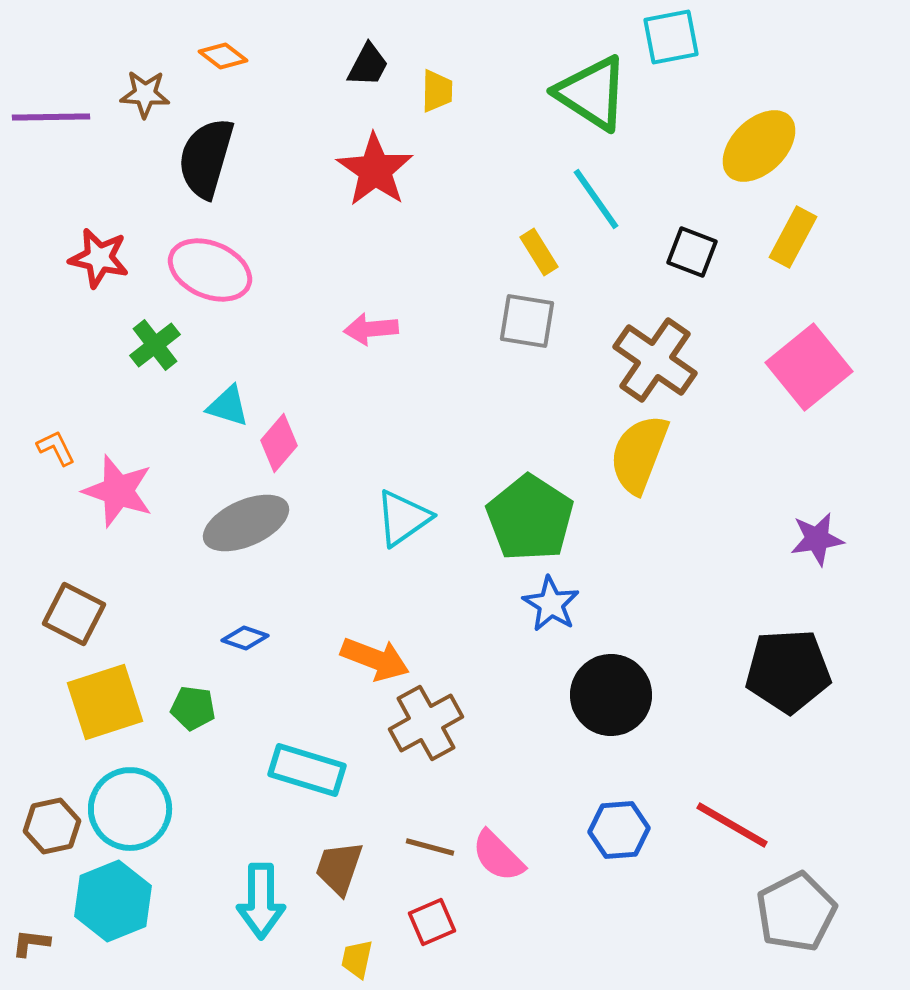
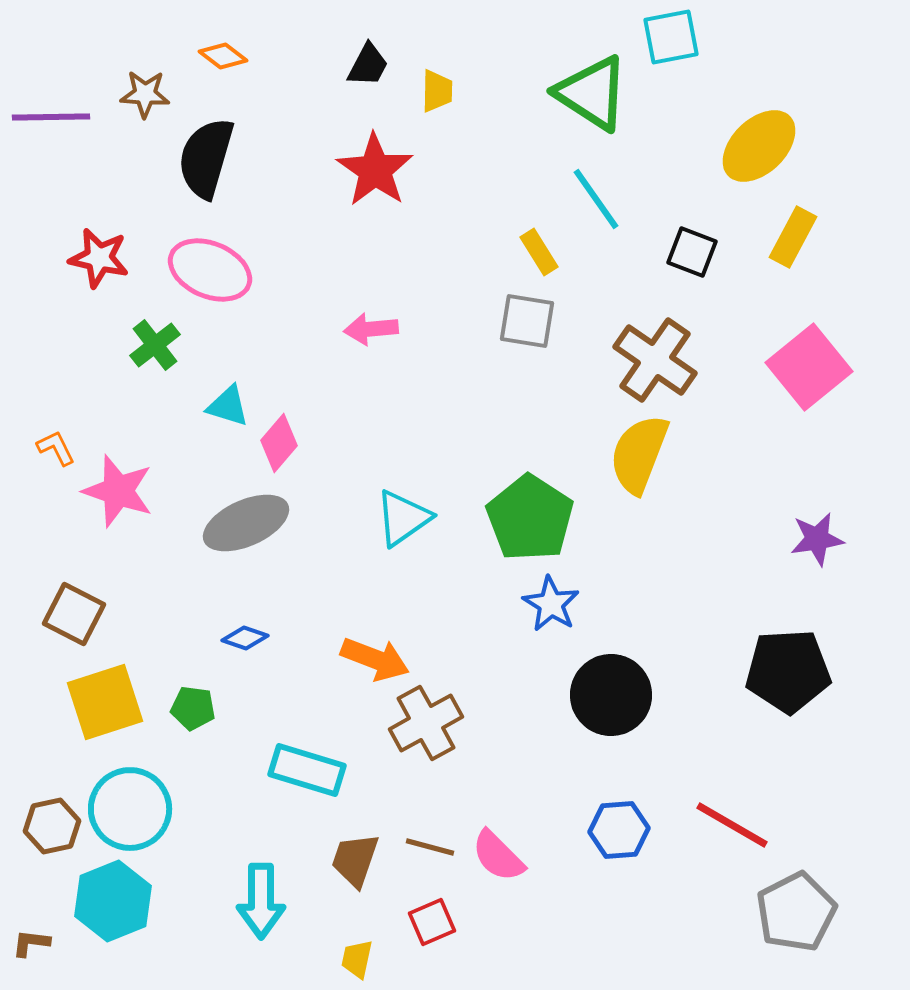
brown trapezoid at (339, 868): moved 16 px right, 8 px up
